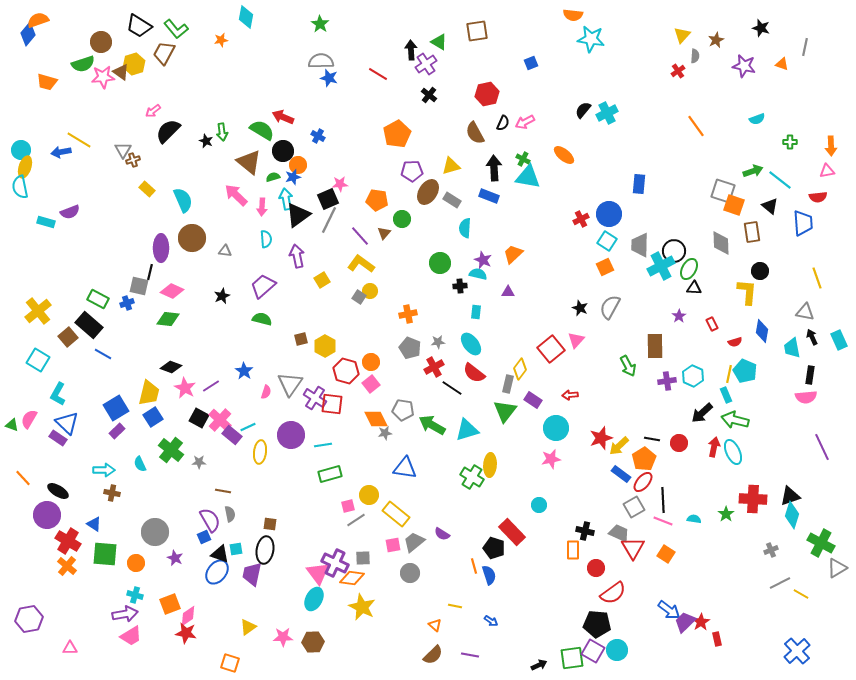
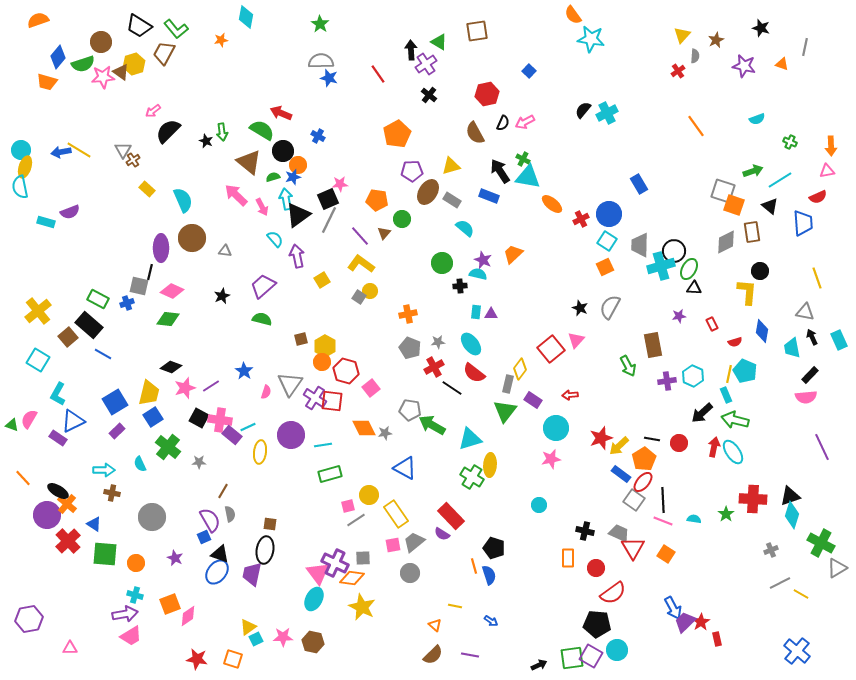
orange semicircle at (573, 15): rotated 48 degrees clockwise
blue diamond at (28, 34): moved 30 px right, 23 px down
blue square at (531, 63): moved 2 px left, 8 px down; rotated 24 degrees counterclockwise
red line at (378, 74): rotated 24 degrees clockwise
red arrow at (283, 117): moved 2 px left, 4 px up
yellow line at (79, 140): moved 10 px down
green cross at (790, 142): rotated 24 degrees clockwise
orange ellipse at (564, 155): moved 12 px left, 49 px down
brown cross at (133, 160): rotated 16 degrees counterclockwise
black arrow at (494, 168): moved 6 px right, 3 px down; rotated 30 degrees counterclockwise
cyan line at (780, 180): rotated 70 degrees counterclockwise
blue rectangle at (639, 184): rotated 36 degrees counterclockwise
red semicircle at (818, 197): rotated 18 degrees counterclockwise
pink arrow at (262, 207): rotated 30 degrees counterclockwise
cyan semicircle at (465, 228): rotated 126 degrees clockwise
cyan semicircle at (266, 239): moved 9 px right; rotated 36 degrees counterclockwise
gray diamond at (721, 243): moved 5 px right, 1 px up; rotated 65 degrees clockwise
green circle at (440, 263): moved 2 px right
cyan cross at (661, 266): rotated 12 degrees clockwise
purple triangle at (508, 292): moved 17 px left, 22 px down
purple star at (679, 316): rotated 24 degrees clockwise
brown rectangle at (655, 346): moved 2 px left, 1 px up; rotated 10 degrees counterclockwise
orange circle at (371, 362): moved 49 px left
black rectangle at (810, 375): rotated 36 degrees clockwise
pink square at (371, 384): moved 4 px down
pink star at (185, 388): rotated 25 degrees clockwise
red square at (332, 404): moved 3 px up
blue square at (116, 408): moved 1 px left, 6 px up
gray pentagon at (403, 410): moved 7 px right
orange diamond at (376, 419): moved 12 px left, 9 px down
pink cross at (220, 420): rotated 35 degrees counterclockwise
blue triangle at (67, 423): moved 6 px right, 2 px up; rotated 50 degrees clockwise
cyan triangle at (467, 430): moved 3 px right, 9 px down
green cross at (171, 450): moved 3 px left, 3 px up
cyan ellipse at (733, 452): rotated 10 degrees counterclockwise
blue triangle at (405, 468): rotated 20 degrees clockwise
brown line at (223, 491): rotated 70 degrees counterclockwise
gray square at (634, 507): moved 7 px up; rotated 25 degrees counterclockwise
yellow rectangle at (396, 514): rotated 16 degrees clockwise
gray circle at (155, 532): moved 3 px left, 15 px up
red rectangle at (512, 532): moved 61 px left, 16 px up
red cross at (68, 541): rotated 15 degrees clockwise
cyan square at (236, 549): moved 20 px right, 90 px down; rotated 16 degrees counterclockwise
orange rectangle at (573, 550): moved 5 px left, 8 px down
orange cross at (67, 566): moved 62 px up
blue arrow at (669, 610): moved 4 px right, 2 px up; rotated 25 degrees clockwise
red star at (186, 633): moved 11 px right, 26 px down
brown hexagon at (313, 642): rotated 15 degrees clockwise
purple square at (593, 651): moved 2 px left, 5 px down
blue cross at (797, 651): rotated 8 degrees counterclockwise
orange square at (230, 663): moved 3 px right, 4 px up
